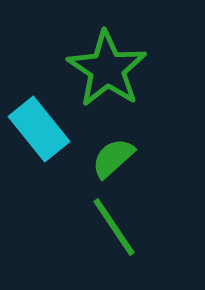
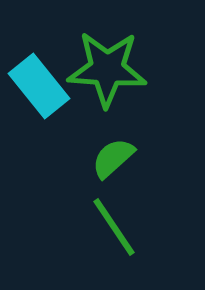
green star: rotated 30 degrees counterclockwise
cyan rectangle: moved 43 px up
